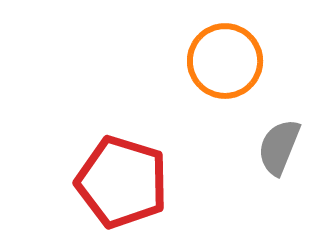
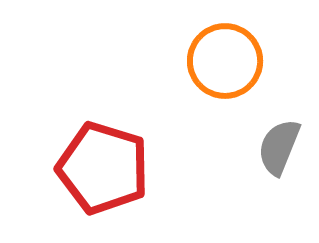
red pentagon: moved 19 px left, 14 px up
